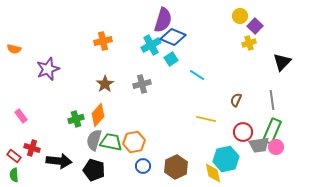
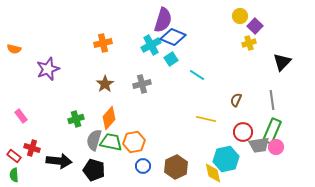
orange cross: moved 2 px down
orange diamond: moved 11 px right, 3 px down
